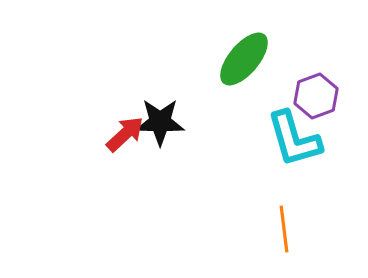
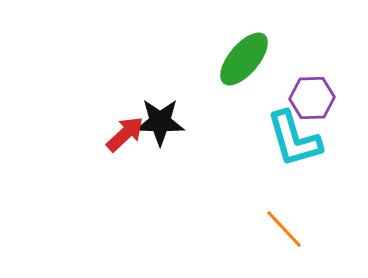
purple hexagon: moved 4 px left, 2 px down; rotated 18 degrees clockwise
orange line: rotated 36 degrees counterclockwise
